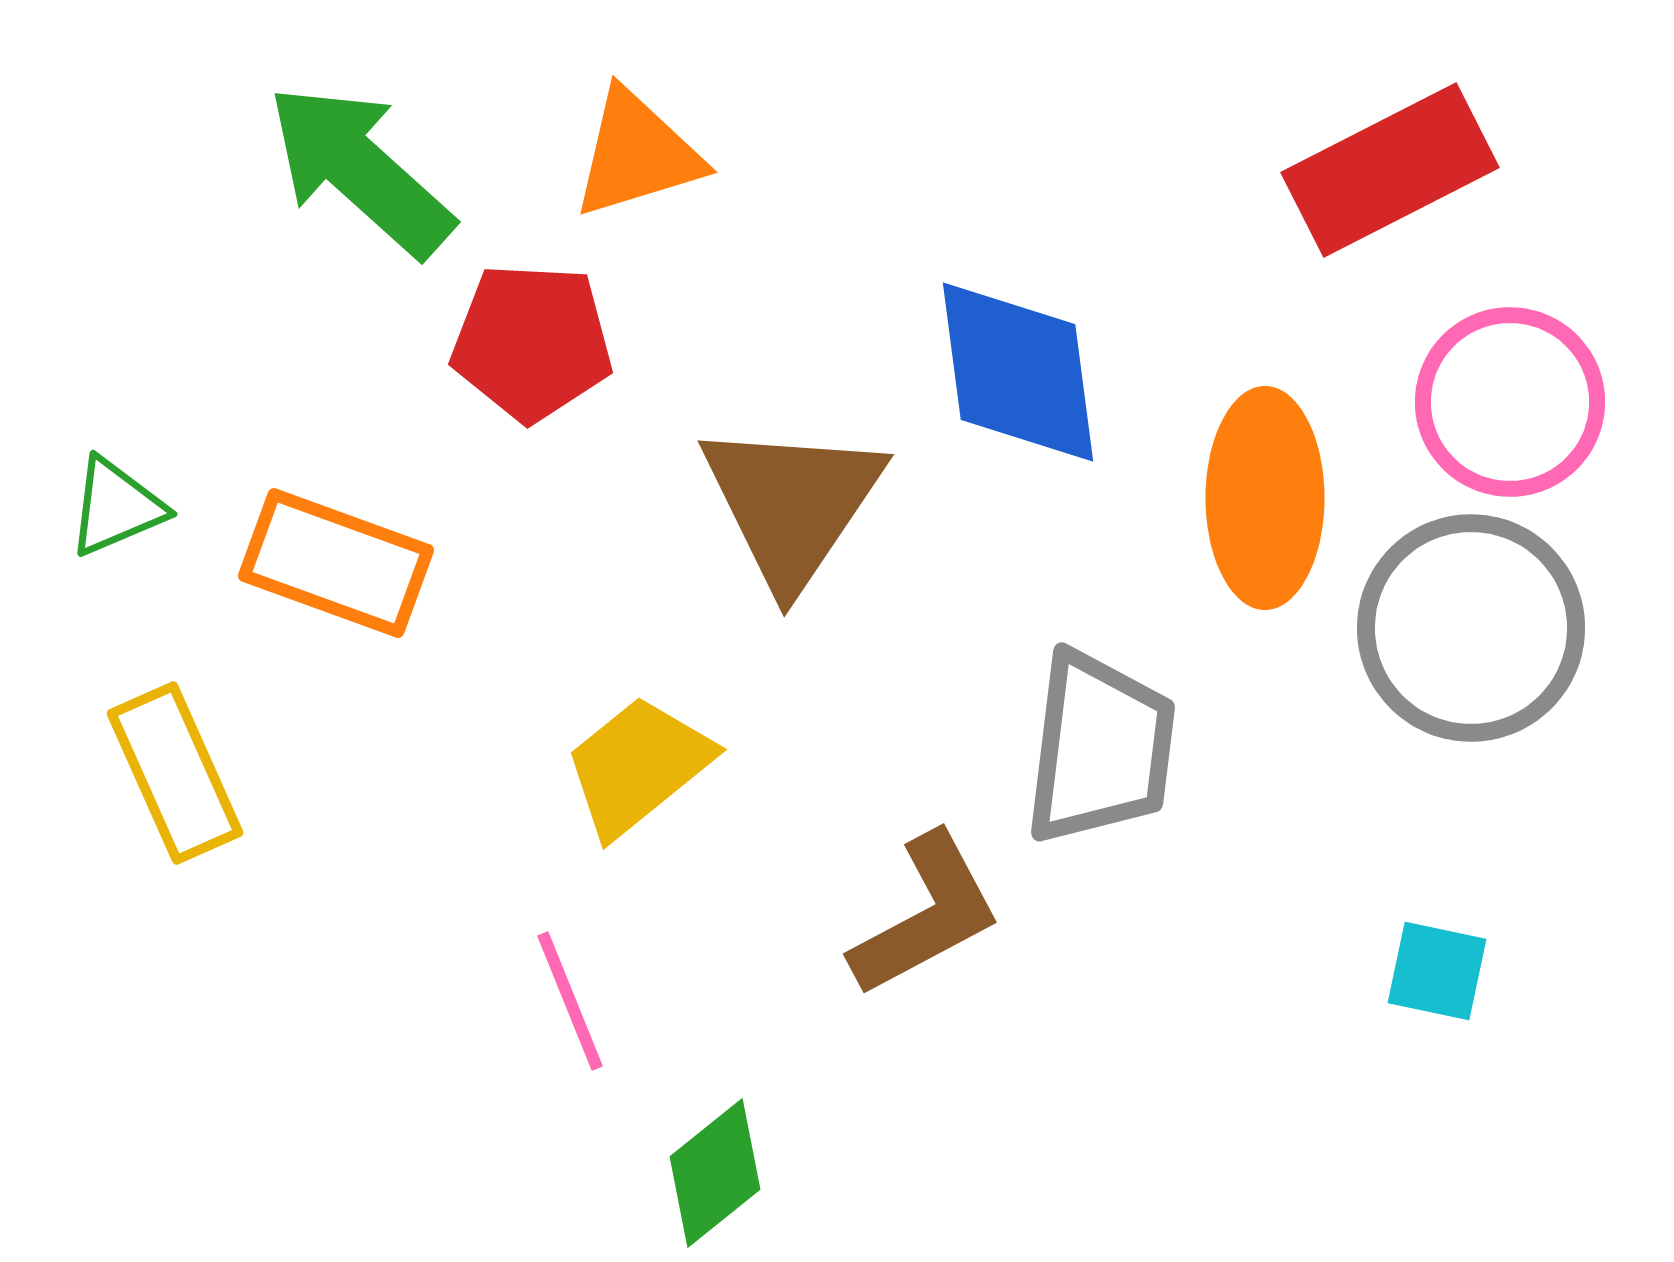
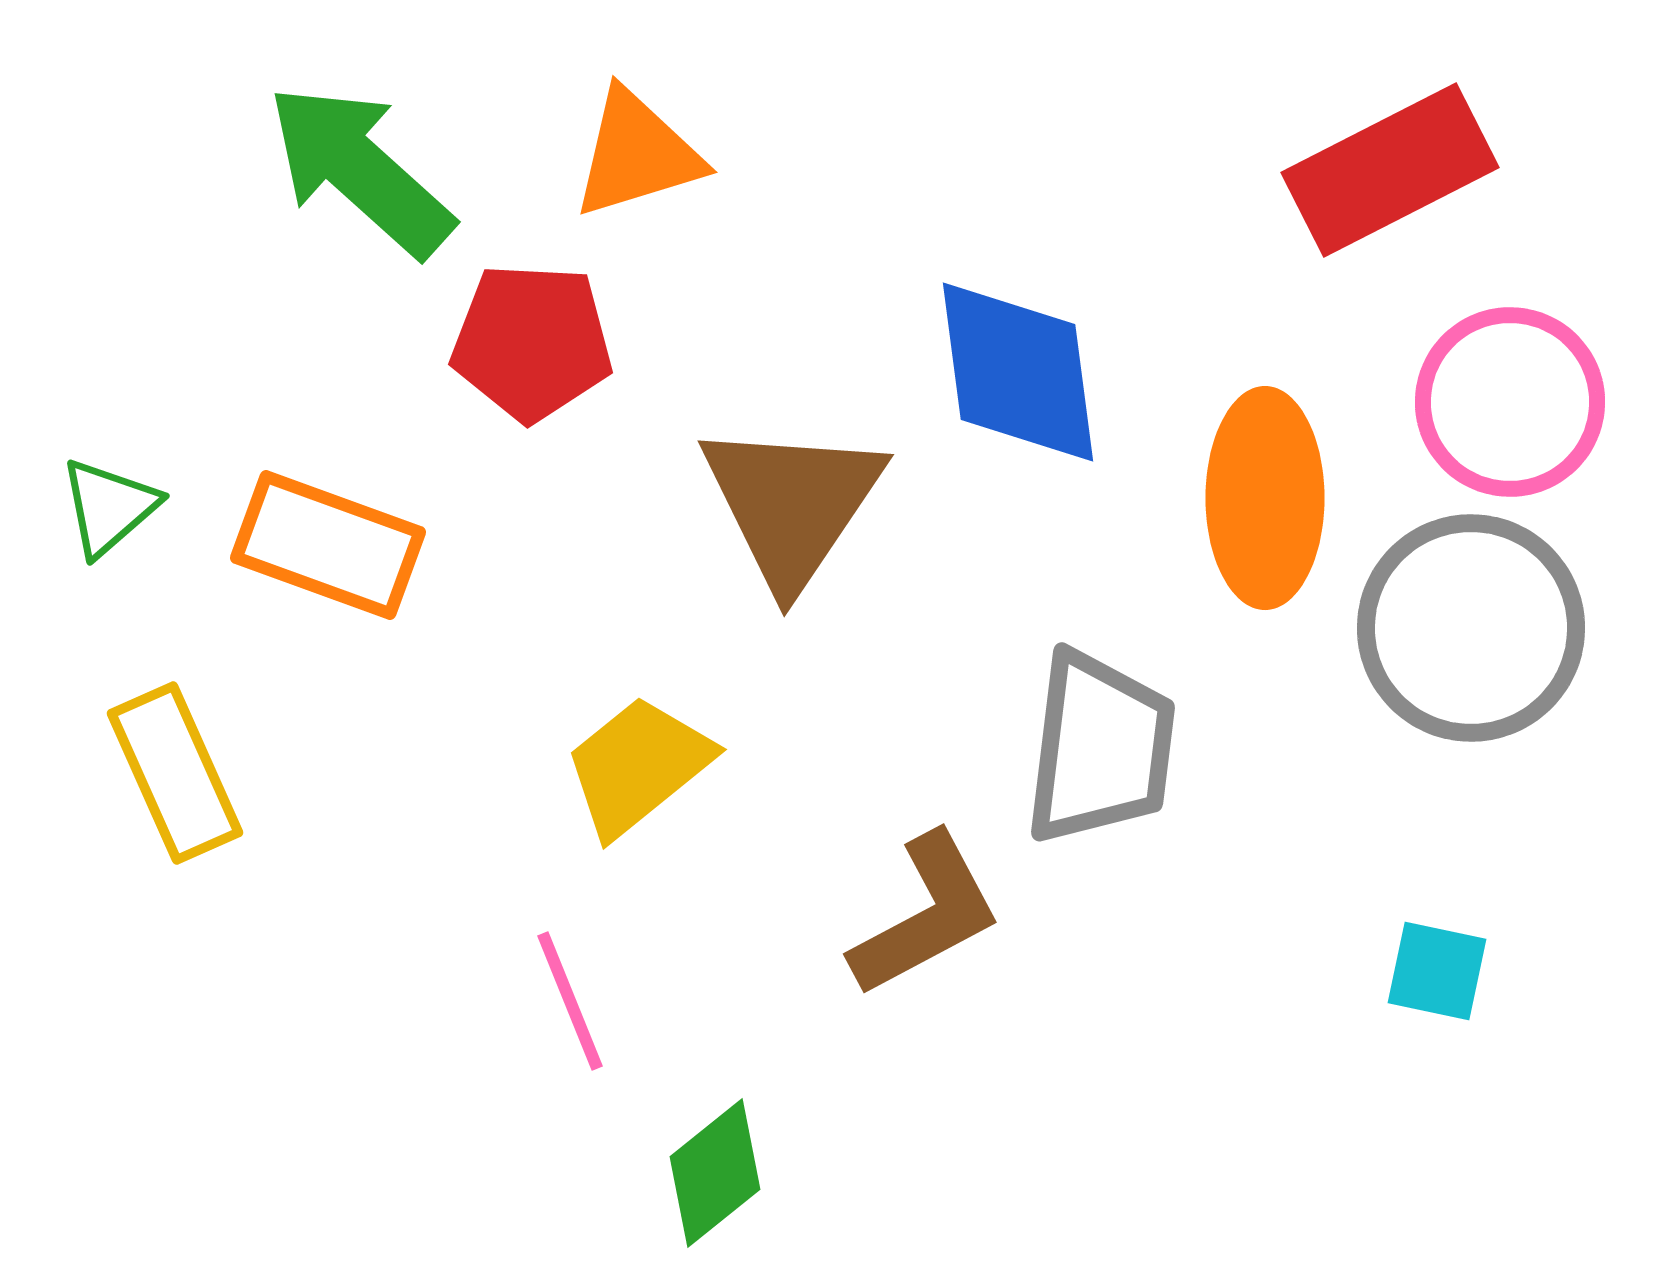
green triangle: moved 7 px left; rotated 18 degrees counterclockwise
orange rectangle: moved 8 px left, 18 px up
